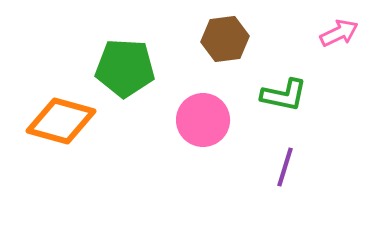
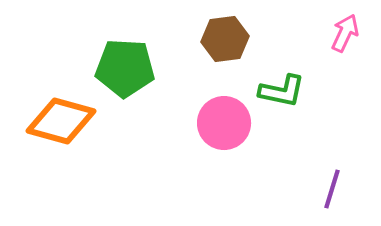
pink arrow: moved 6 px right; rotated 39 degrees counterclockwise
green L-shape: moved 2 px left, 4 px up
pink circle: moved 21 px right, 3 px down
purple line: moved 47 px right, 22 px down
